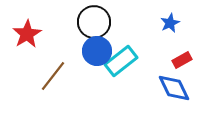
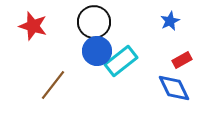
blue star: moved 2 px up
red star: moved 6 px right, 8 px up; rotated 24 degrees counterclockwise
brown line: moved 9 px down
